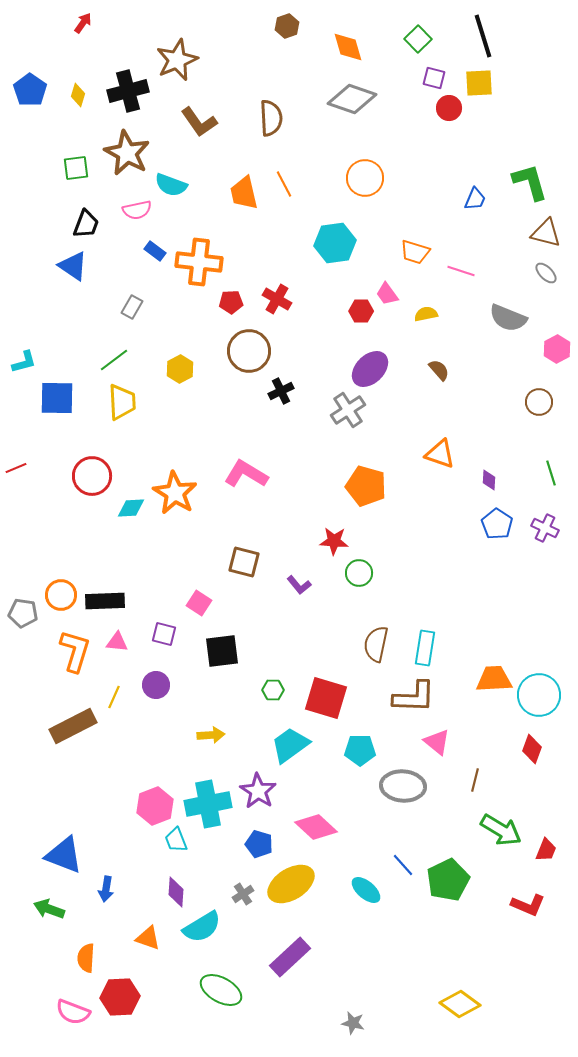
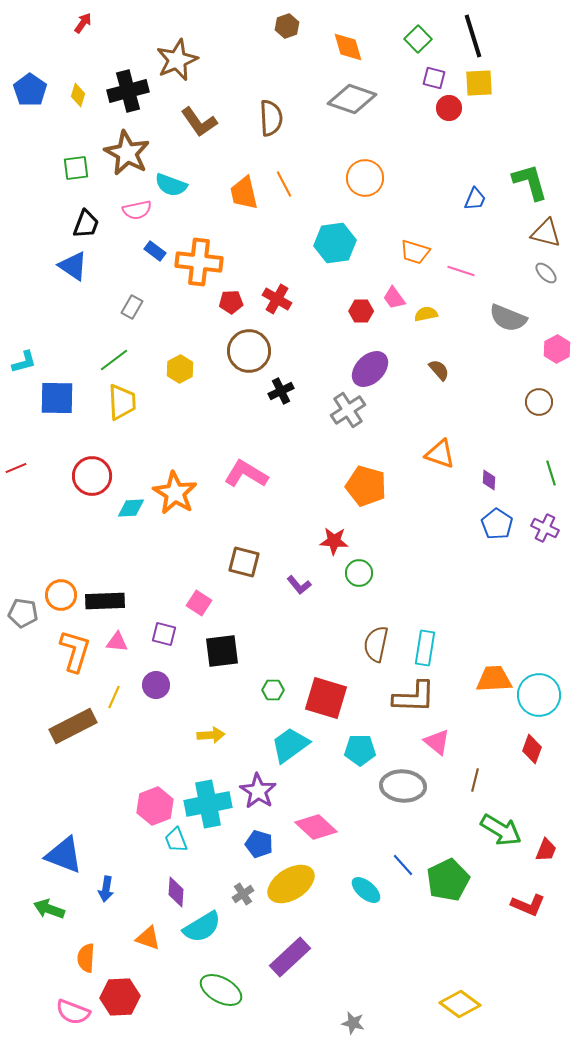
black line at (483, 36): moved 10 px left
pink trapezoid at (387, 294): moved 7 px right, 4 px down
